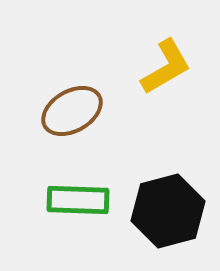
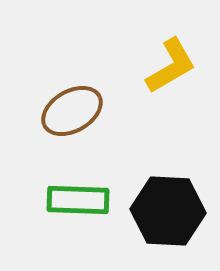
yellow L-shape: moved 5 px right, 1 px up
black hexagon: rotated 18 degrees clockwise
